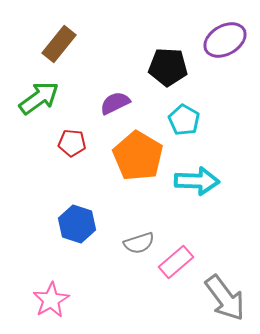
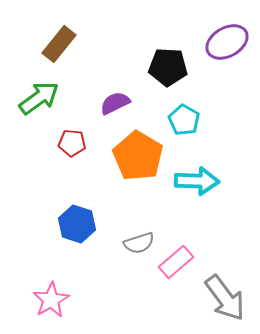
purple ellipse: moved 2 px right, 2 px down
